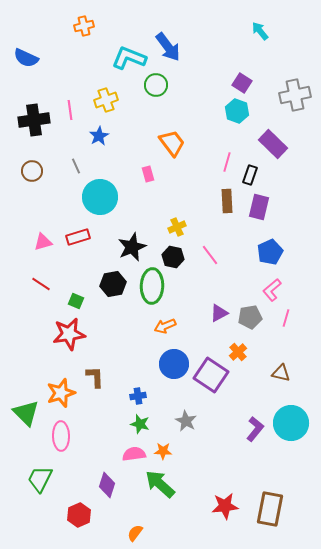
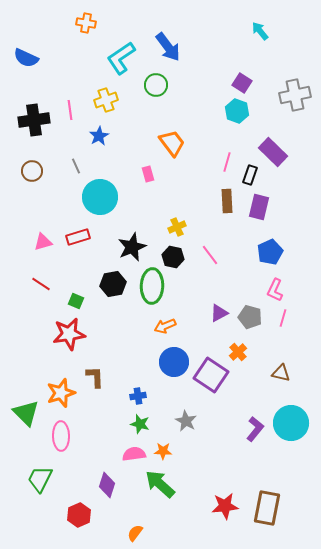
orange cross at (84, 26): moved 2 px right, 3 px up; rotated 24 degrees clockwise
cyan L-shape at (129, 58): moved 8 px left; rotated 56 degrees counterclockwise
purple rectangle at (273, 144): moved 8 px down
pink L-shape at (272, 290): moved 3 px right; rotated 25 degrees counterclockwise
gray pentagon at (250, 317): rotated 25 degrees clockwise
pink line at (286, 318): moved 3 px left
blue circle at (174, 364): moved 2 px up
brown rectangle at (270, 509): moved 3 px left, 1 px up
